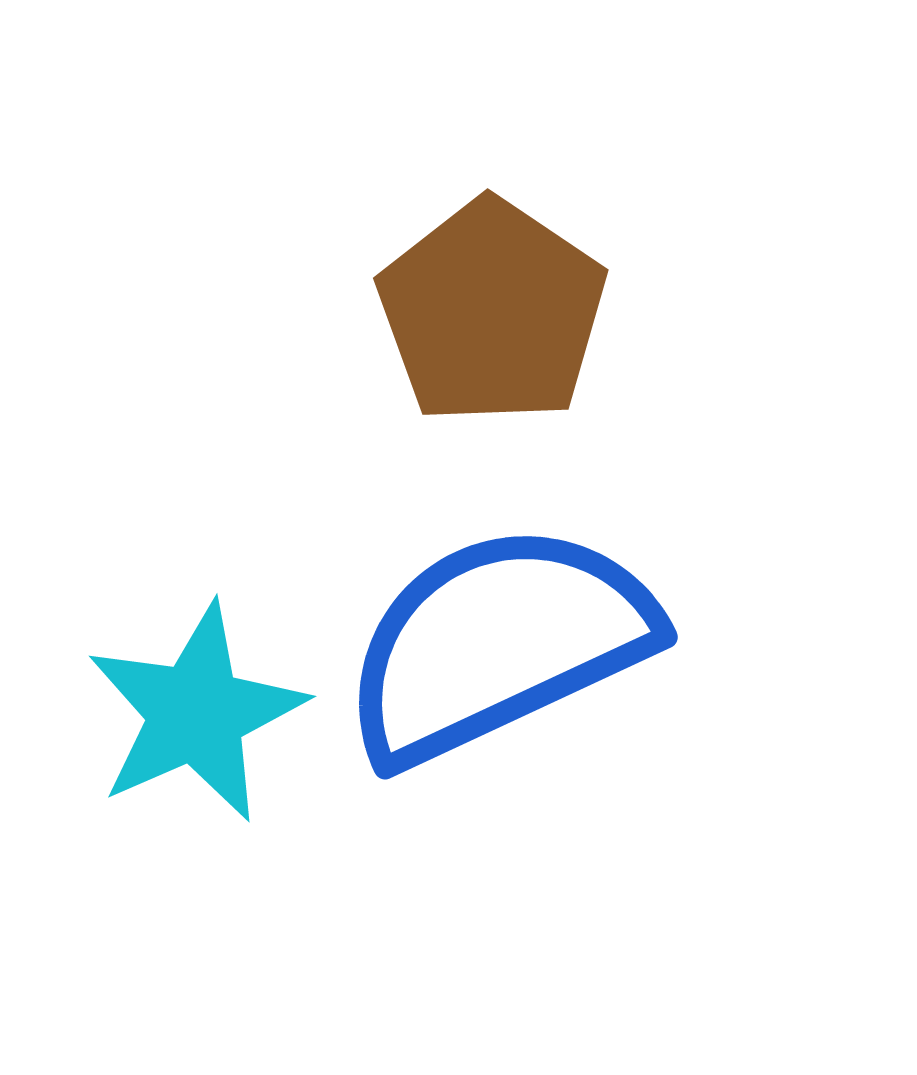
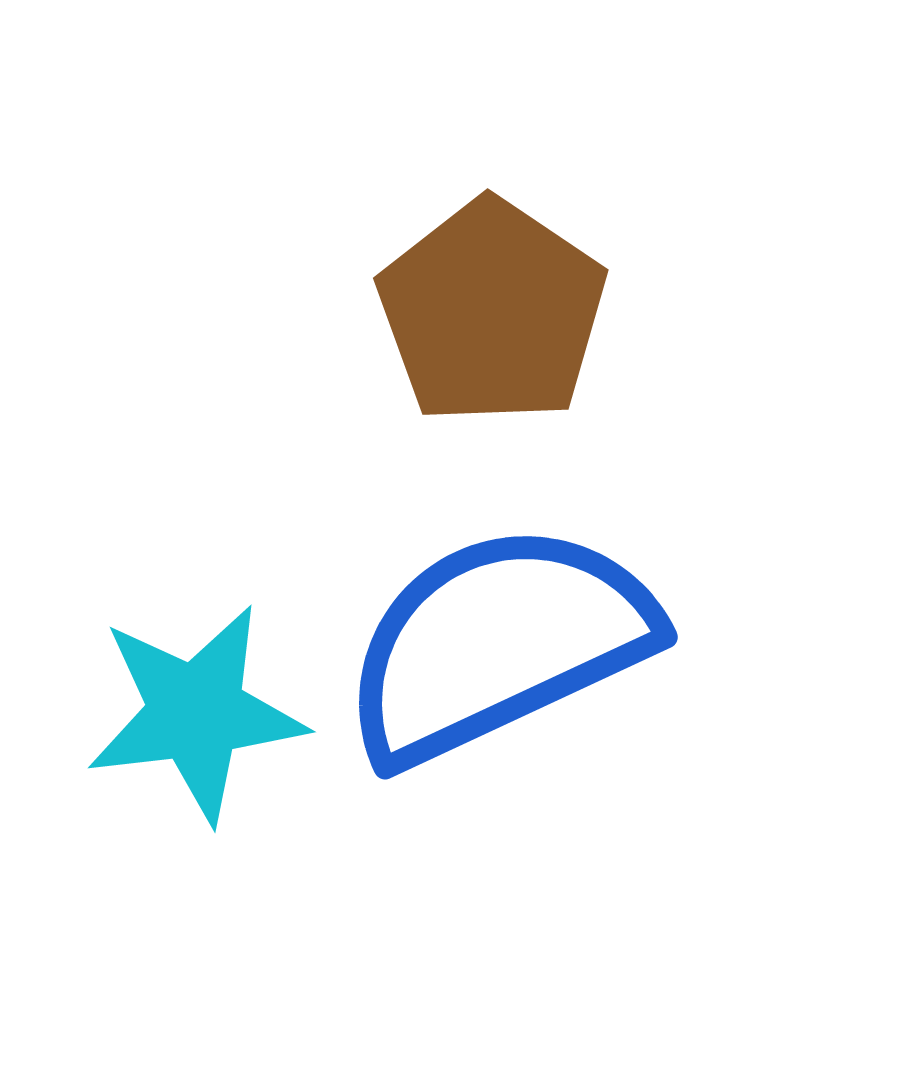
cyan star: rotated 17 degrees clockwise
